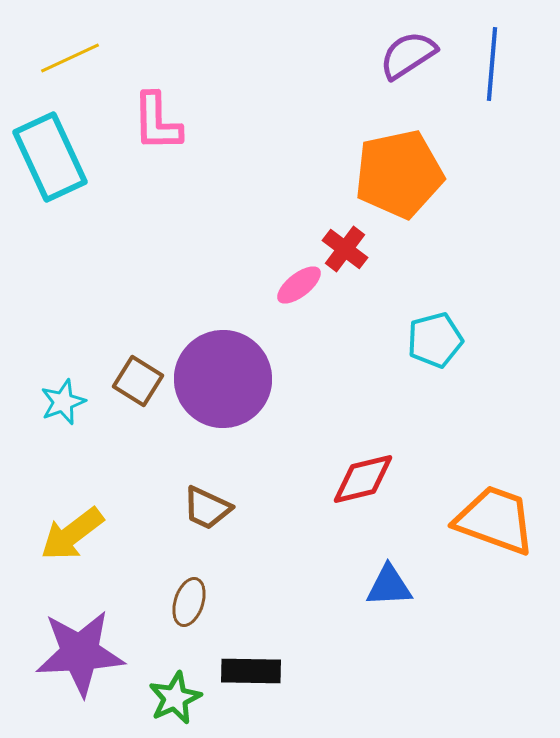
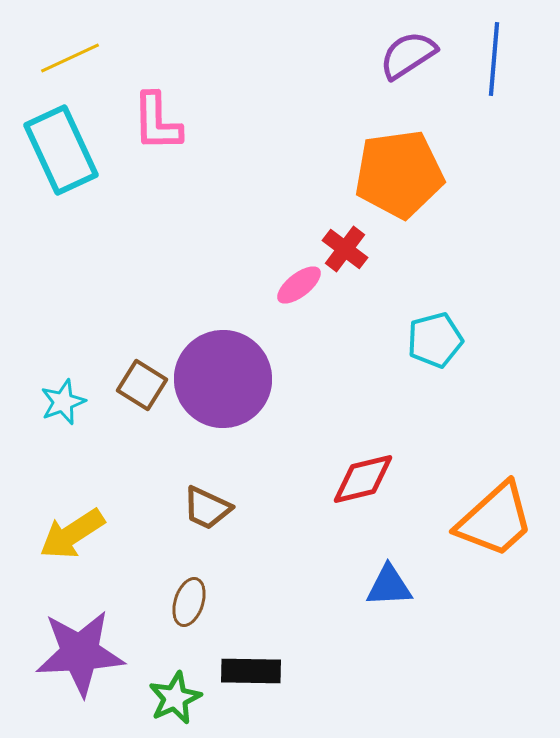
blue line: moved 2 px right, 5 px up
cyan rectangle: moved 11 px right, 7 px up
orange pentagon: rotated 4 degrees clockwise
brown square: moved 4 px right, 4 px down
orange trapezoid: rotated 118 degrees clockwise
yellow arrow: rotated 4 degrees clockwise
